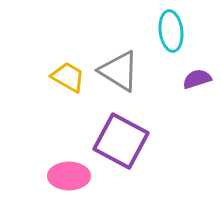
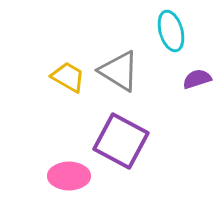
cyan ellipse: rotated 9 degrees counterclockwise
